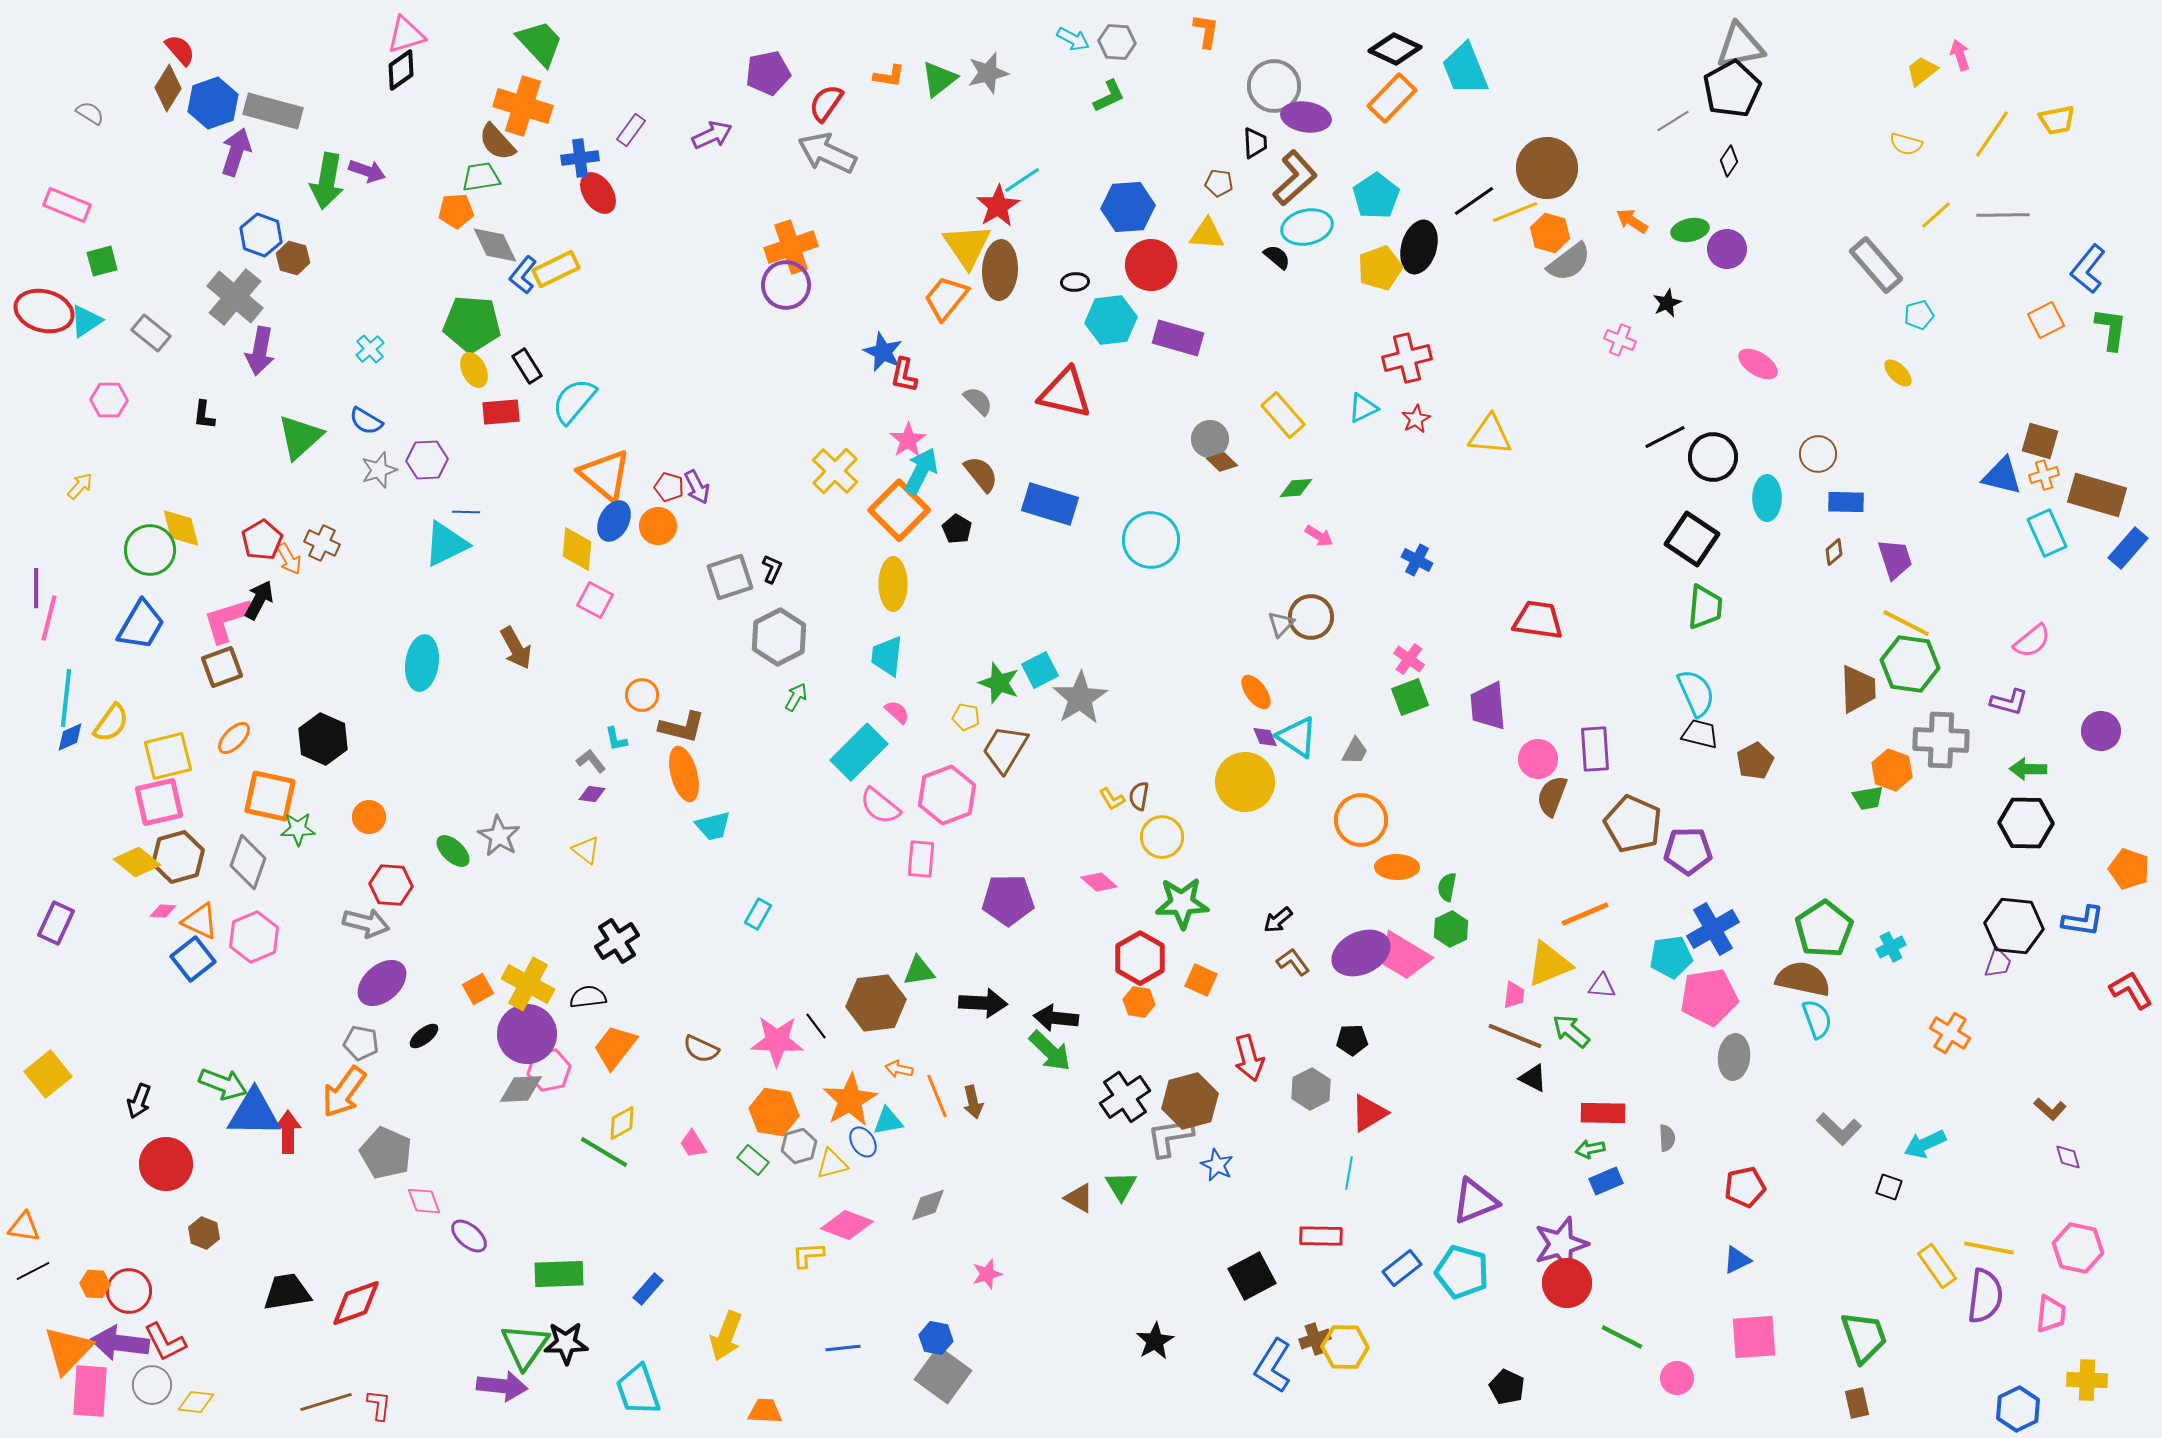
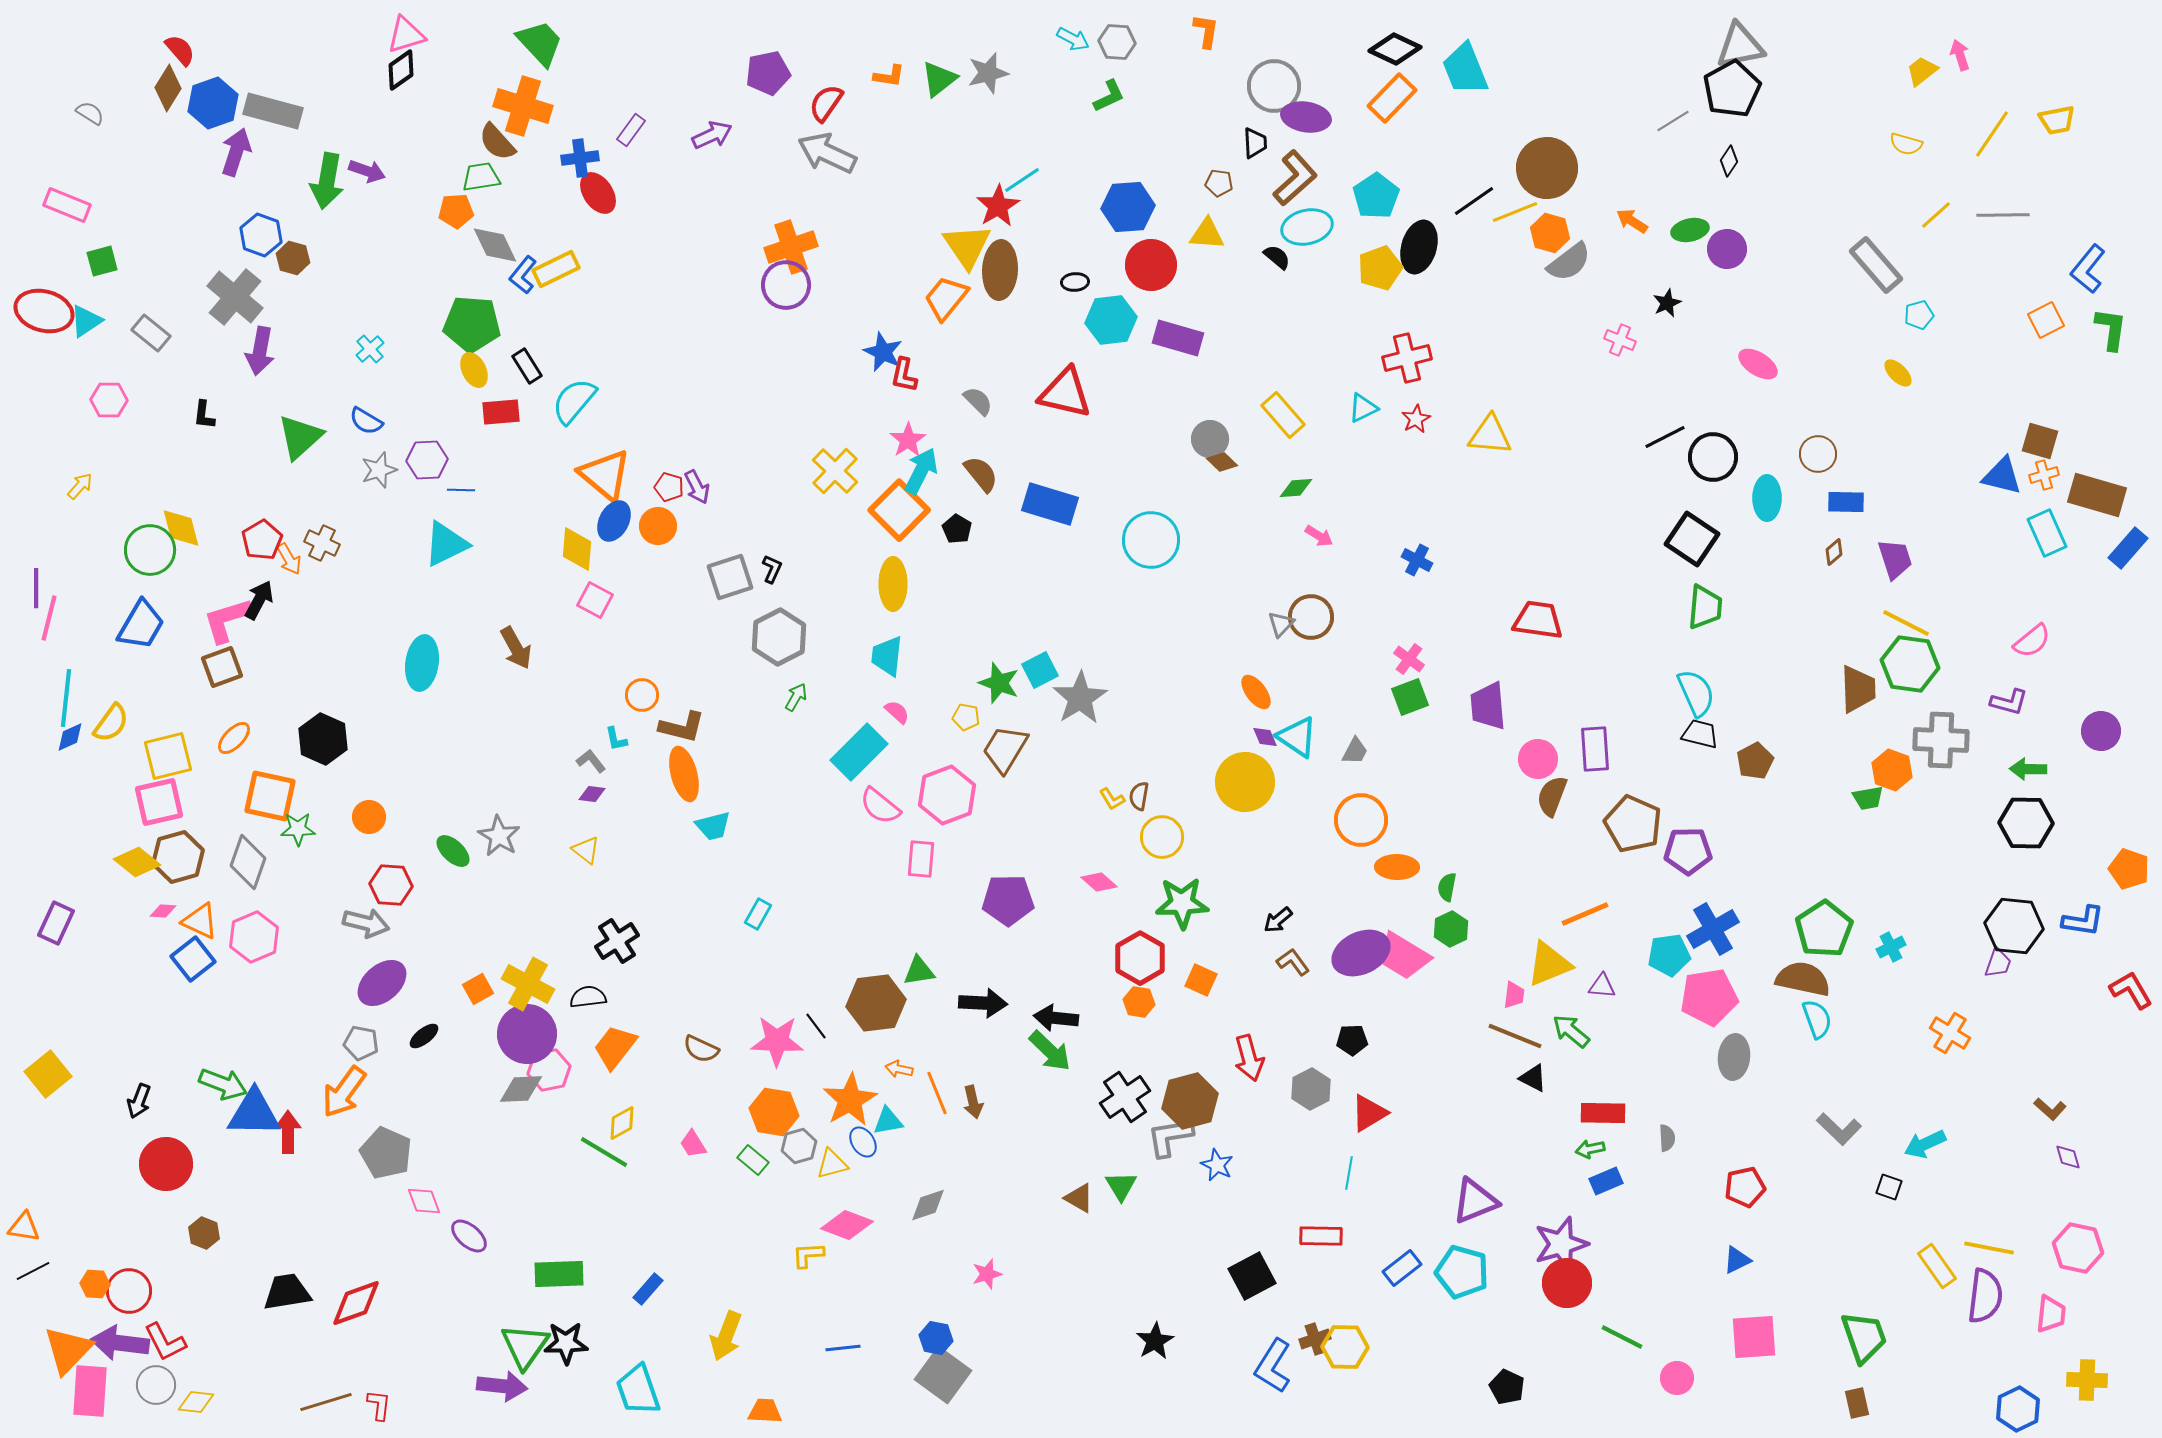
blue line at (466, 512): moved 5 px left, 22 px up
cyan pentagon at (1671, 957): moved 2 px left, 2 px up
orange line at (937, 1096): moved 3 px up
gray circle at (152, 1385): moved 4 px right
